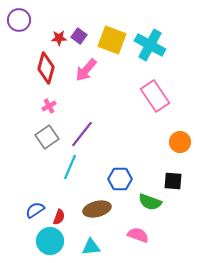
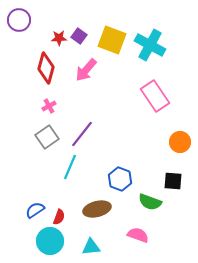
blue hexagon: rotated 20 degrees clockwise
